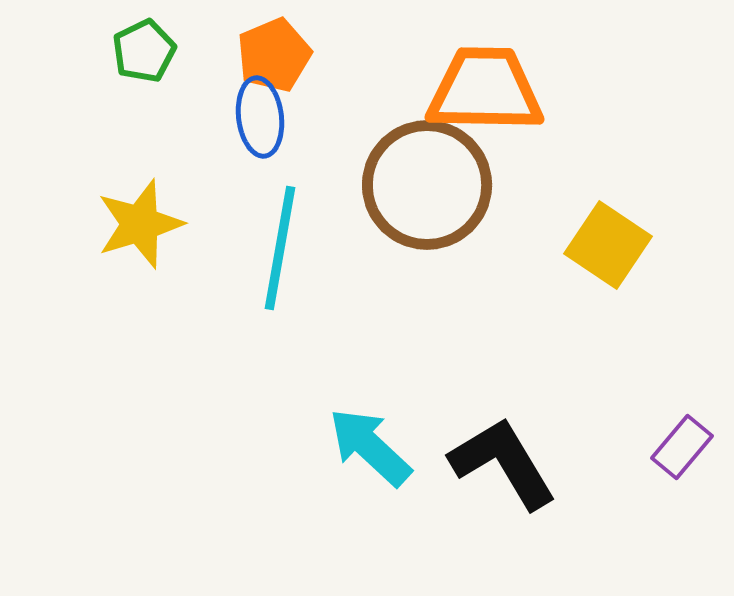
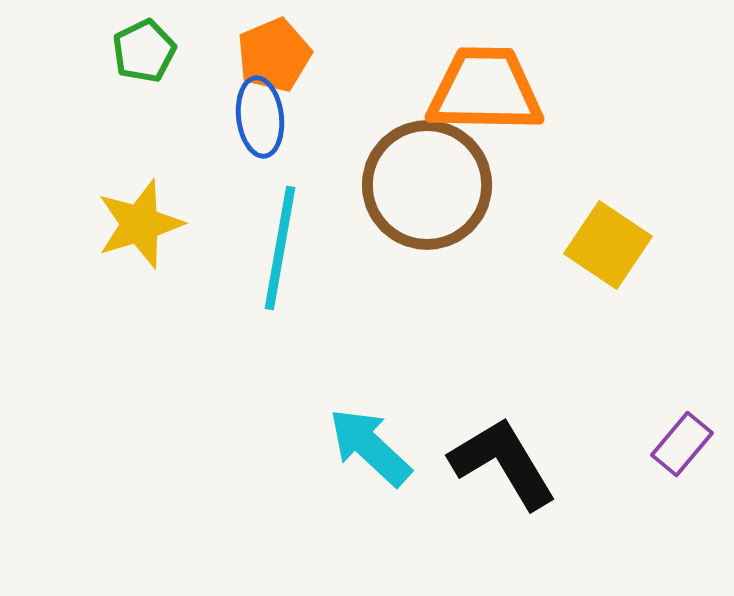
purple rectangle: moved 3 px up
